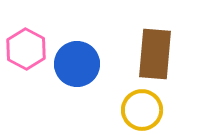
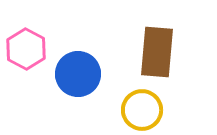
brown rectangle: moved 2 px right, 2 px up
blue circle: moved 1 px right, 10 px down
